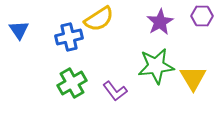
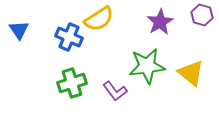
purple hexagon: moved 1 px up; rotated 15 degrees clockwise
blue cross: rotated 36 degrees clockwise
green star: moved 9 px left
yellow triangle: moved 2 px left, 5 px up; rotated 20 degrees counterclockwise
green cross: rotated 12 degrees clockwise
